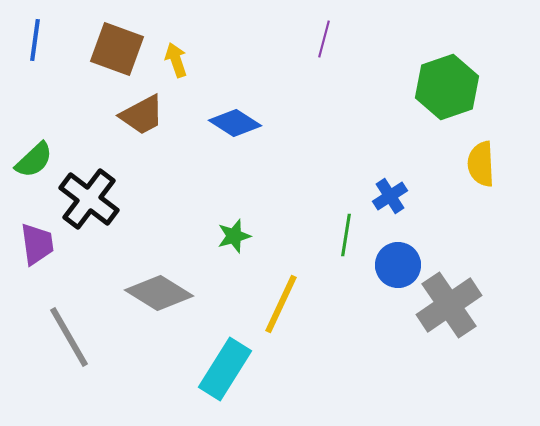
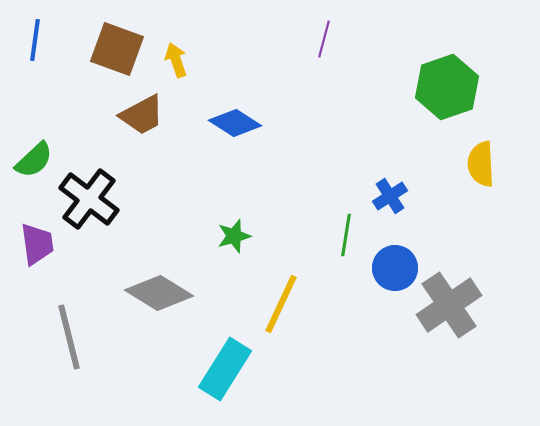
blue circle: moved 3 px left, 3 px down
gray line: rotated 16 degrees clockwise
